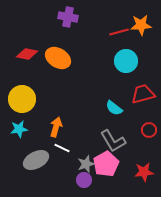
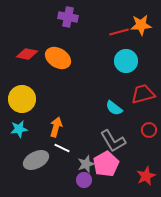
red star: moved 2 px right, 4 px down; rotated 18 degrees counterclockwise
